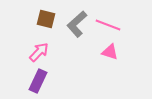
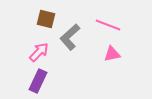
gray L-shape: moved 7 px left, 13 px down
pink triangle: moved 2 px right, 2 px down; rotated 30 degrees counterclockwise
